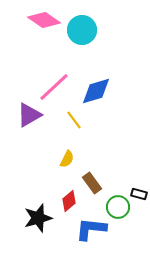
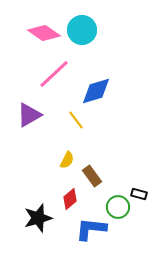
pink diamond: moved 13 px down
pink line: moved 13 px up
yellow line: moved 2 px right
yellow semicircle: moved 1 px down
brown rectangle: moved 7 px up
red diamond: moved 1 px right, 2 px up
